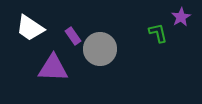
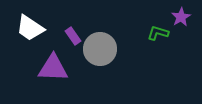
green L-shape: rotated 60 degrees counterclockwise
